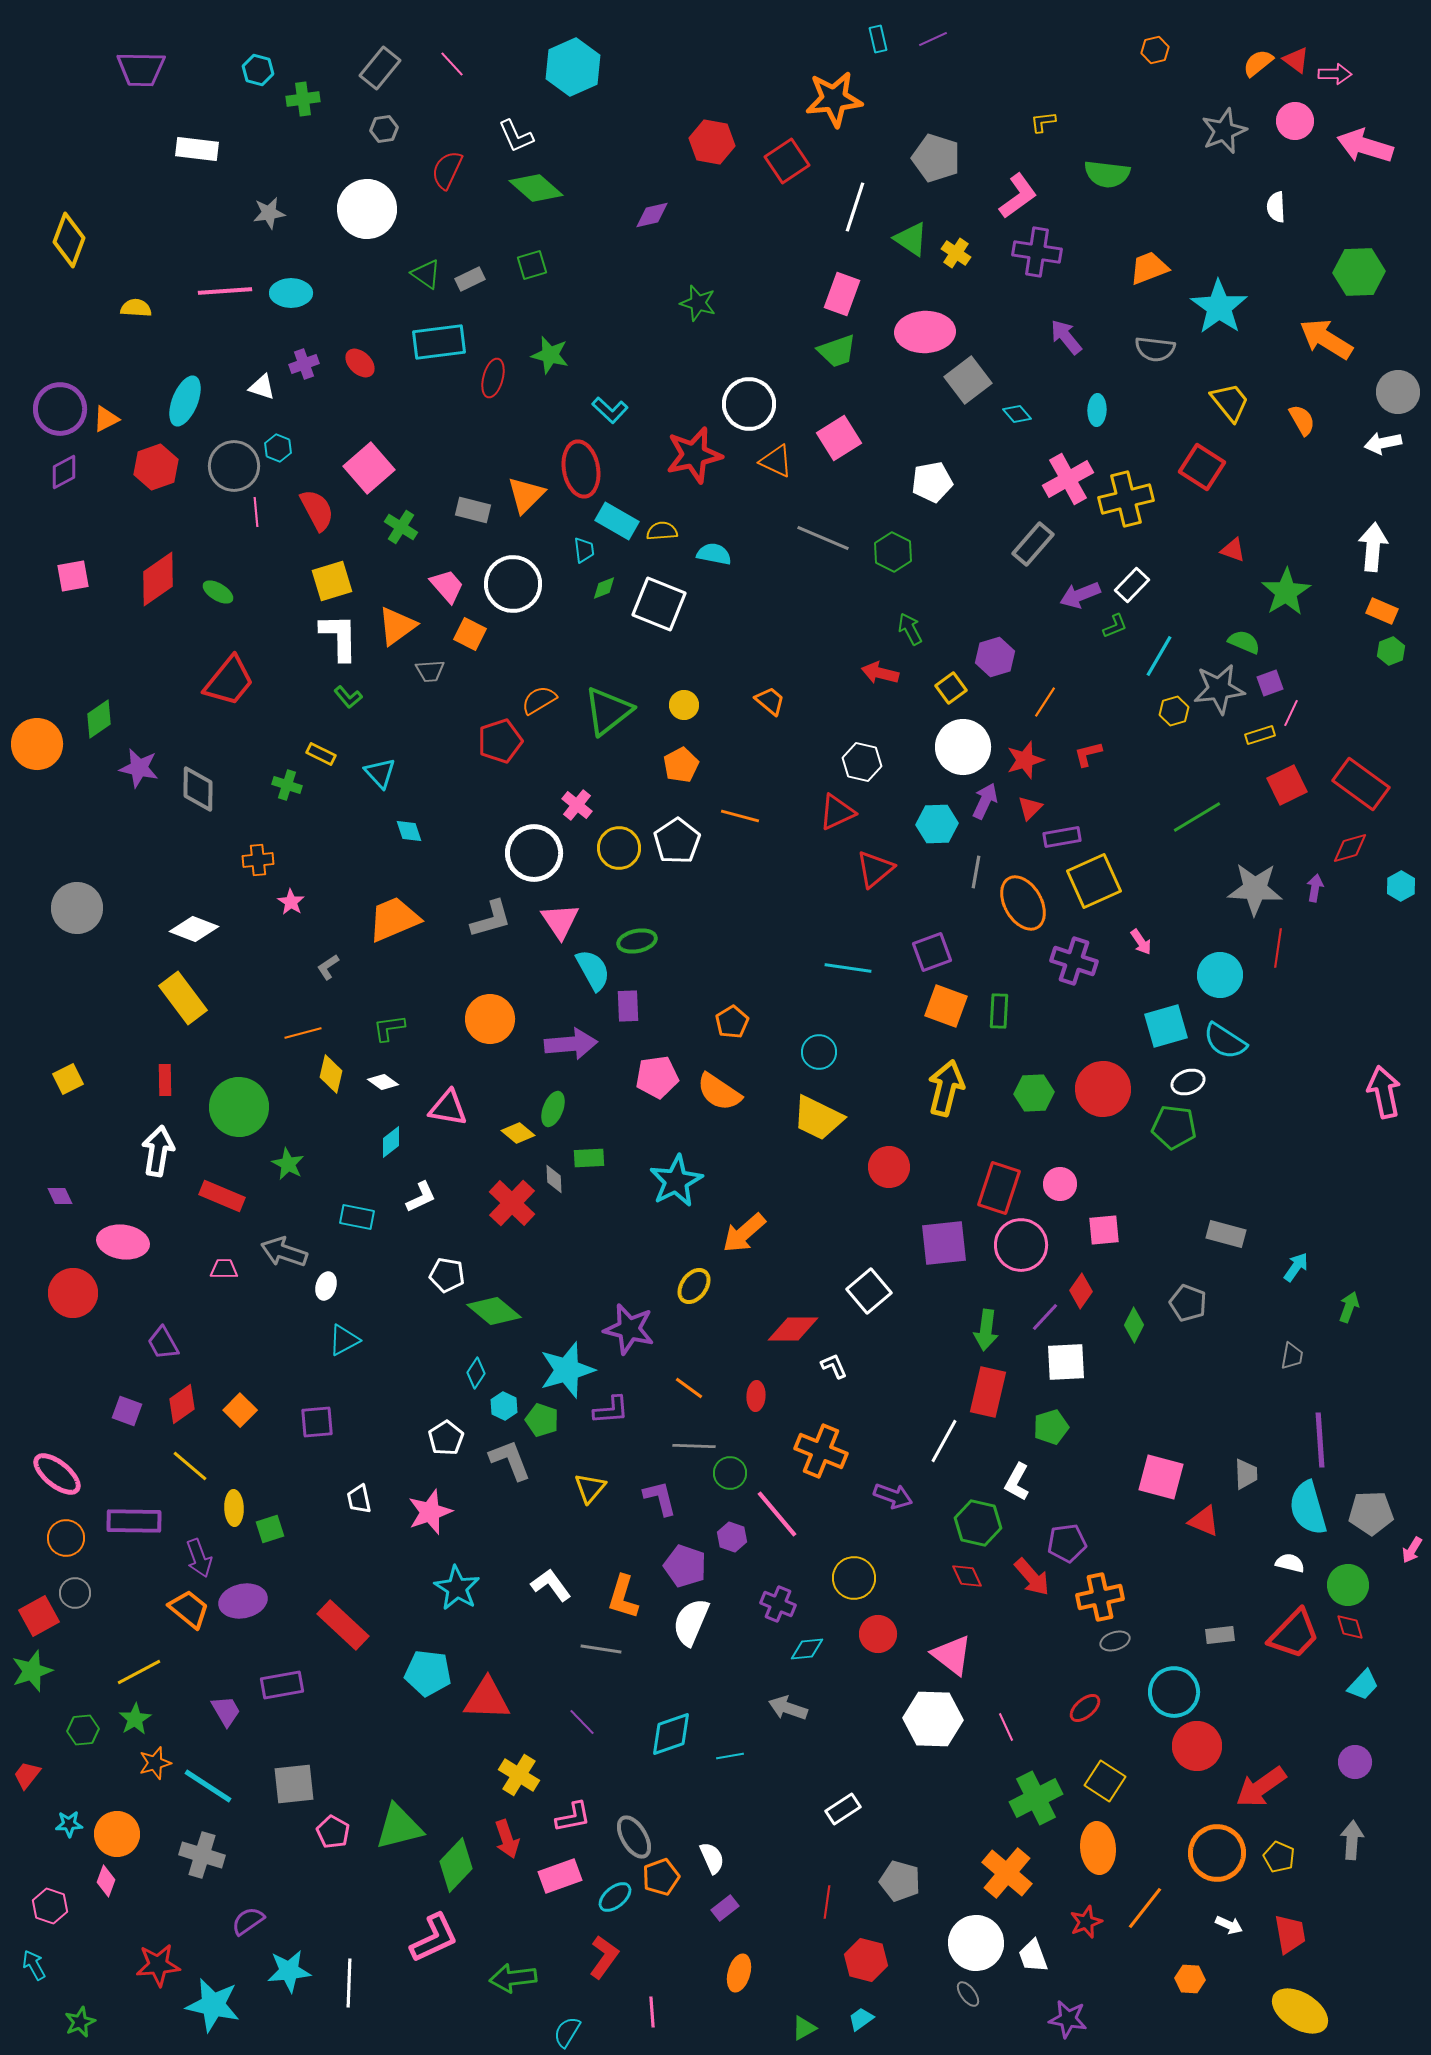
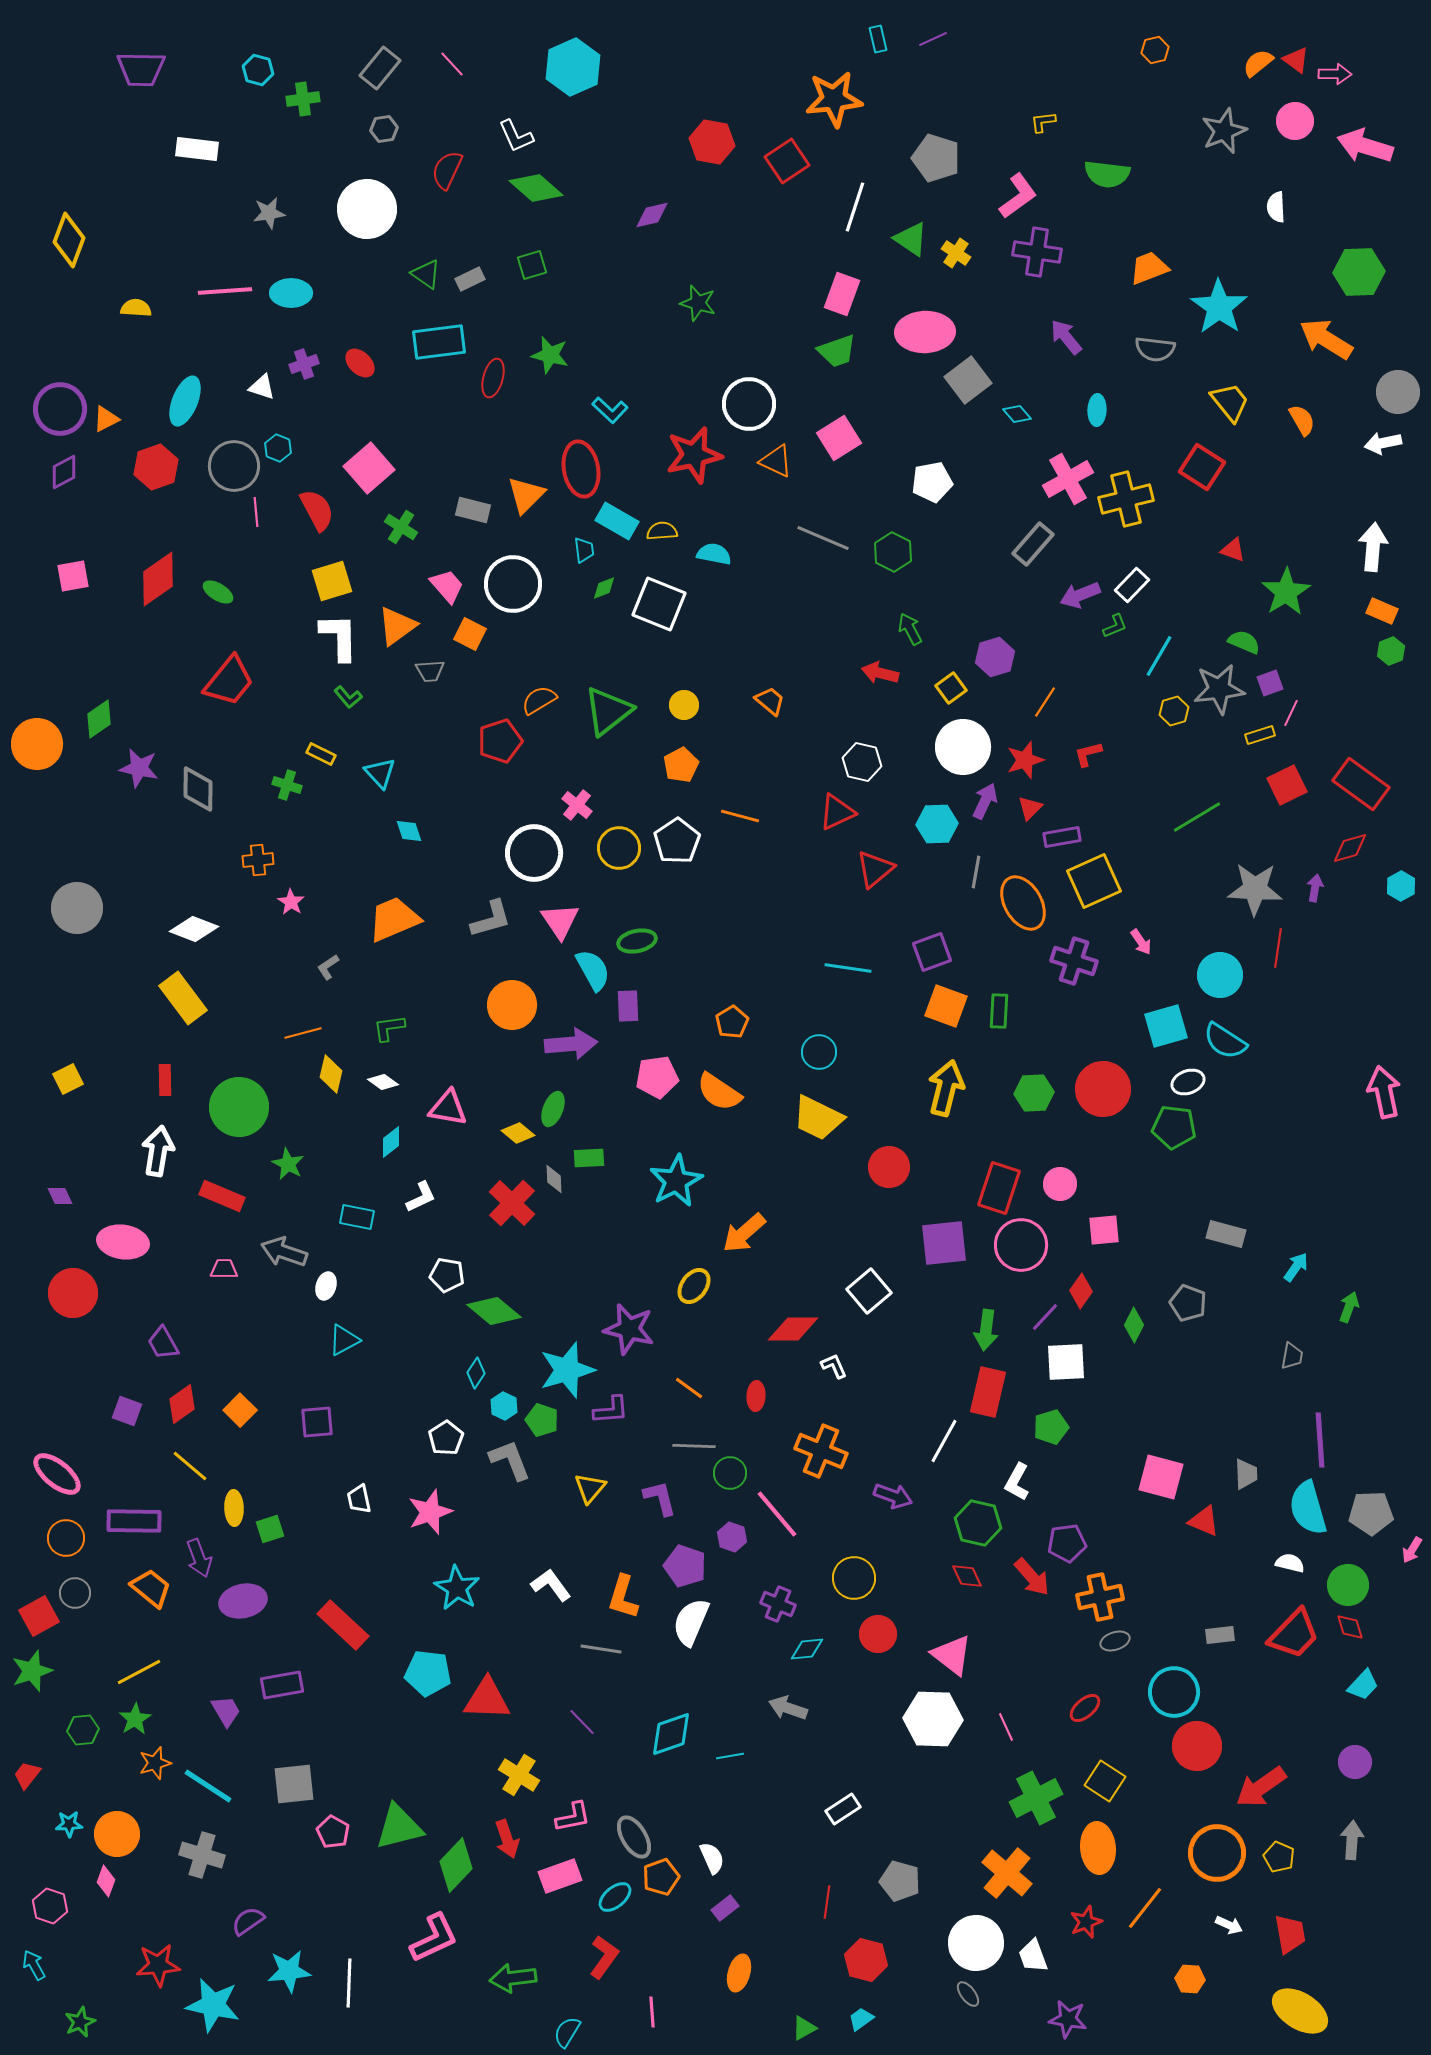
orange circle at (490, 1019): moved 22 px right, 14 px up
orange trapezoid at (189, 1609): moved 38 px left, 21 px up
